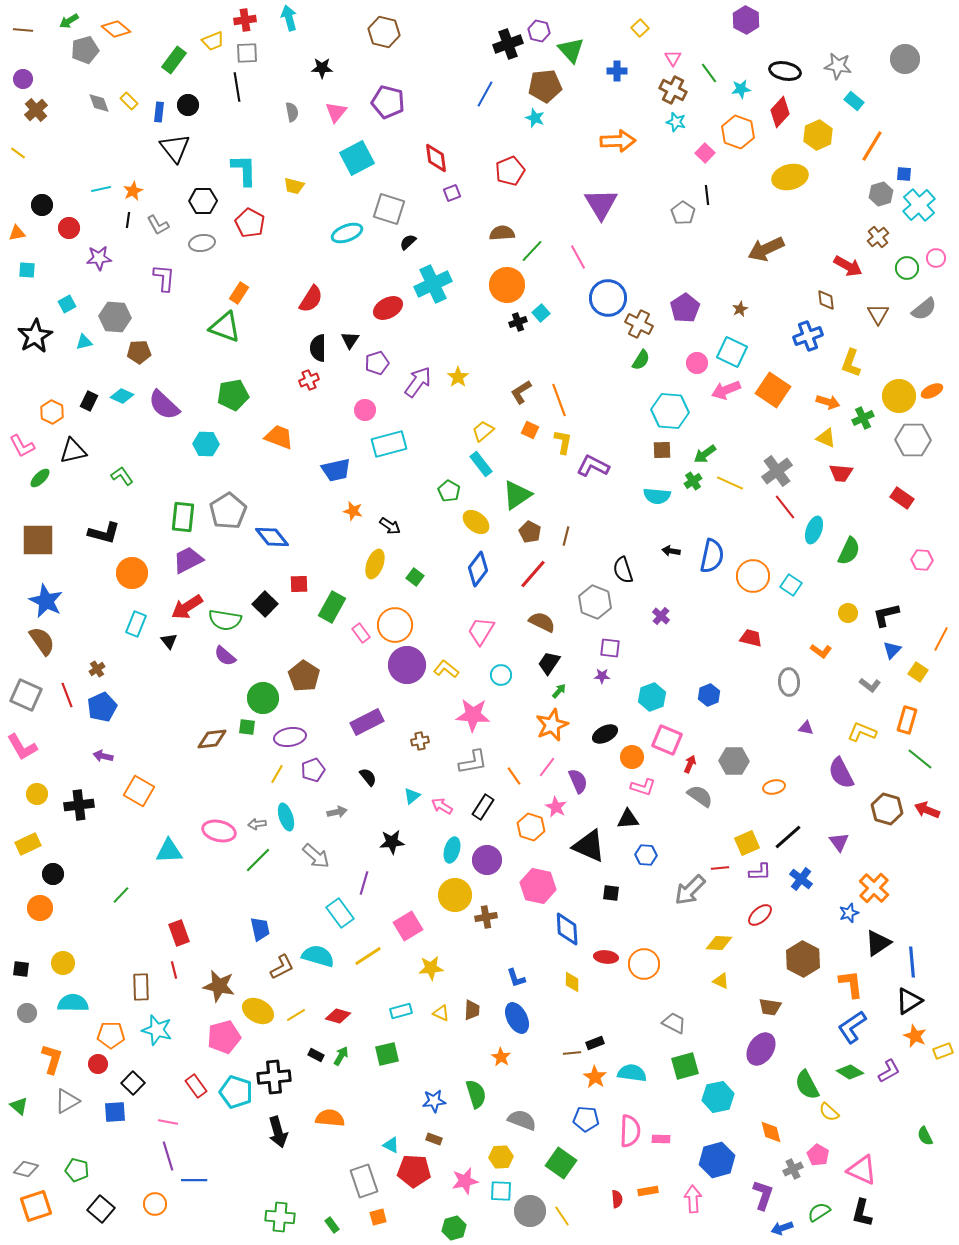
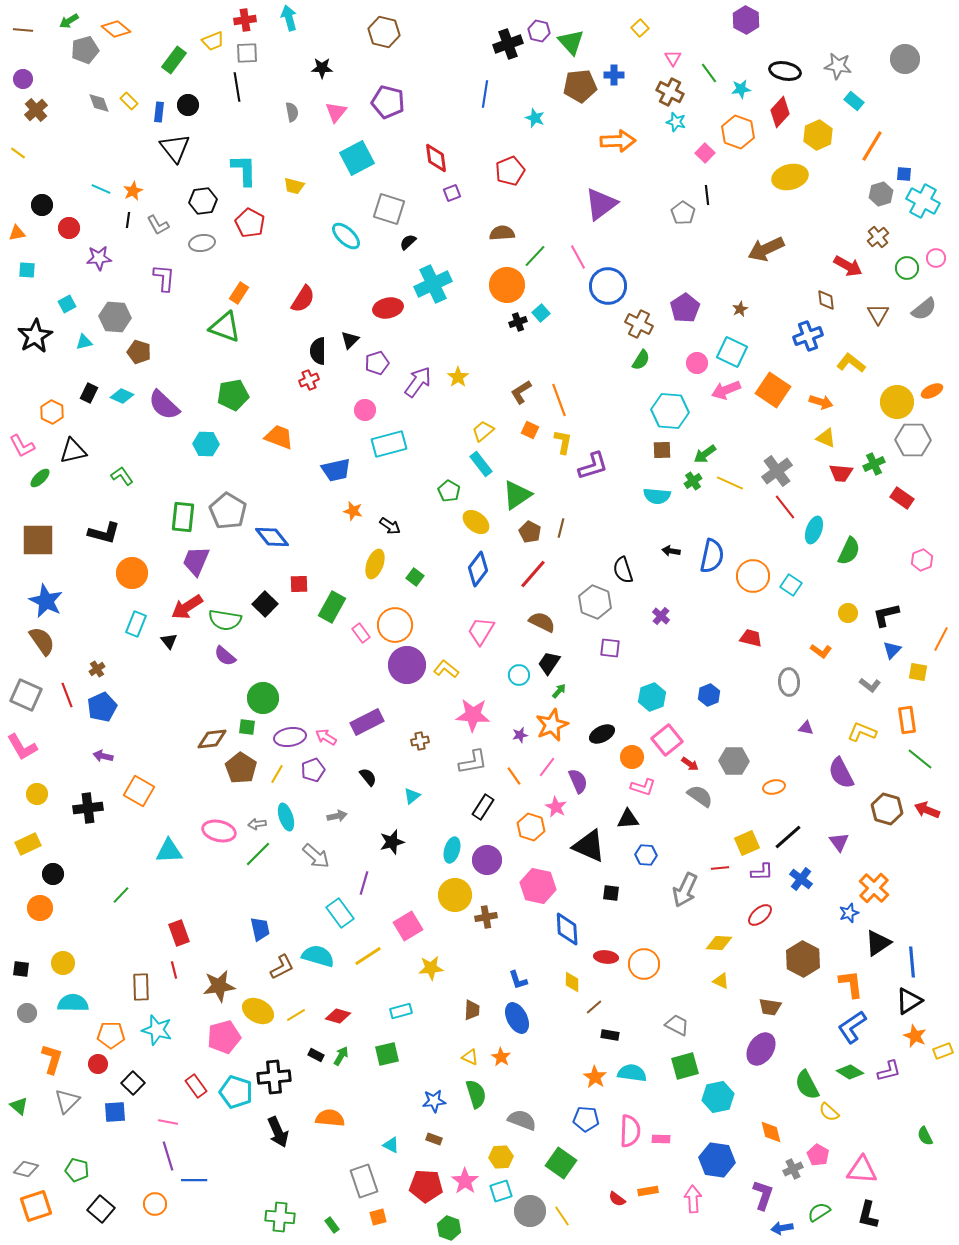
green triangle at (571, 50): moved 8 px up
blue cross at (617, 71): moved 3 px left, 4 px down
brown pentagon at (545, 86): moved 35 px right
brown cross at (673, 90): moved 3 px left, 2 px down
blue line at (485, 94): rotated 20 degrees counterclockwise
cyan line at (101, 189): rotated 36 degrees clockwise
black hexagon at (203, 201): rotated 8 degrees counterclockwise
purple triangle at (601, 204): rotated 24 degrees clockwise
cyan cross at (919, 205): moved 4 px right, 4 px up; rotated 20 degrees counterclockwise
cyan ellipse at (347, 233): moved 1 px left, 3 px down; rotated 64 degrees clockwise
green line at (532, 251): moved 3 px right, 5 px down
blue circle at (608, 298): moved 12 px up
red semicircle at (311, 299): moved 8 px left
red ellipse at (388, 308): rotated 16 degrees clockwise
black triangle at (350, 340): rotated 12 degrees clockwise
black semicircle at (318, 348): moved 3 px down
brown pentagon at (139, 352): rotated 20 degrees clockwise
yellow L-shape at (851, 363): rotated 108 degrees clockwise
yellow circle at (899, 396): moved 2 px left, 6 px down
black rectangle at (89, 401): moved 8 px up
orange arrow at (828, 402): moved 7 px left
green cross at (863, 418): moved 11 px right, 46 px down
purple L-shape at (593, 466): rotated 136 degrees clockwise
gray pentagon at (228, 511): rotated 9 degrees counterclockwise
brown line at (566, 536): moved 5 px left, 8 px up
purple trapezoid at (188, 560): moved 8 px right, 1 px down; rotated 40 degrees counterclockwise
pink hexagon at (922, 560): rotated 25 degrees counterclockwise
yellow square at (918, 672): rotated 24 degrees counterclockwise
cyan circle at (501, 675): moved 18 px right
brown pentagon at (304, 676): moved 63 px left, 92 px down
purple star at (602, 676): moved 82 px left, 59 px down; rotated 14 degrees counterclockwise
orange rectangle at (907, 720): rotated 24 degrees counterclockwise
black ellipse at (605, 734): moved 3 px left
pink square at (667, 740): rotated 28 degrees clockwise
red arrow at (690, 764): rotated 102 degrees clockwise
black cross at (79, 805): moved 9 px right, 3 px down
pink arrow at (442, 806): moved 116 px left, 69 px up
gray arrow at (337, 812): moved 4 px down
black star at (392, 842): rotated 10 degrees counterclockwise
green line at (258, 860): moved 6 px up
purple L-shape at (760, 872): moved 2 px right
gray arrow at (690, 890): moved 5 px left; rotated 20 degrees counterclockwise
blue L-shape at (516, 978): moved 2 px right, 2 px down
brown star at (219, 986): rotated 20 degrees counterclockwise
yellow triangle at (441, 1013): moved 29 px right, 44 px down
gray trapezoid at (674, 1023): moved 3 px right, 2 px down
black rectangle at (595, 1043): moved 15 px right, 8 px up; rotated 30 degrees clockwise
brown line at (572, 1053): moved 22 px right, 46 px up; rotated 36 degrees counterclockwise
purple L-shape at (889, 1071): rotated 15 degrees clockwise
gray triangle at (67, 1101): rotated 16 degrees counterclockwise
black arrow at (278, 1132): rotated 8 degrees counterclockwise
blue hexagon at (717, 1160): rotated 24 degrees clockwise
pink triangle at (862, 1170): rotated 20 degrees counterclockwise
red pentagon at (414, 1171): moved 12 px right, 15 px down
pink star at (465, 1181): rotated 24 degrees counterclockwise
cyan square at (501, 1191): rotated 20 degrees counterclockwise
red semicircle at (617, 1199): rotated 132 degrees clockwise
black L-shape at (862, 1213): moved 6 px right, 2 px down
green hexagon at (454, 1228): moved 5 px left; rotated 25 degrees counterclockwise
blue arrow at (782, 1228): rotated 10 degrees clockwise
